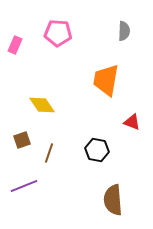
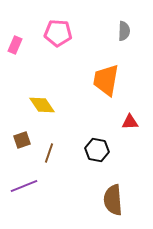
red triangle: moved 2 px left; rotated 24 degrees counterclockwise
